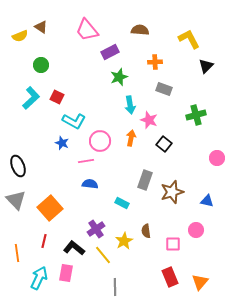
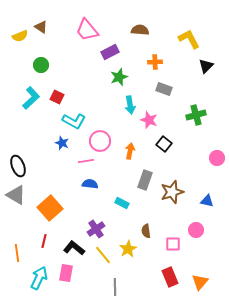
orange arrow at (131, 138): moved 1 px left, 13 px down
gray triangle at (16, 200): moved 5 px up; rotated 15 degrees counterclockwise
yellow star at (124, 241): moved 4 px right, 8 px down
